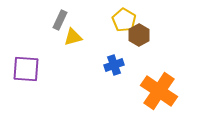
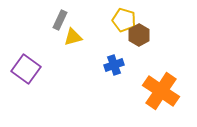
yellow pentagon: rotated 15 degrees counterclockwise
purple square: rotated 32 degrees clockwise
orange cross: moved 2 px right
